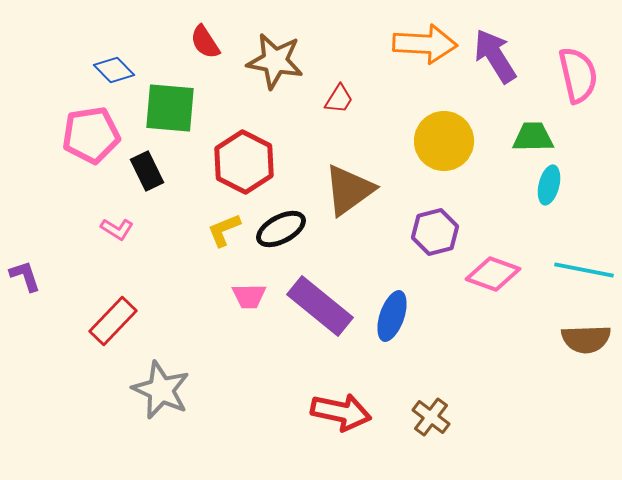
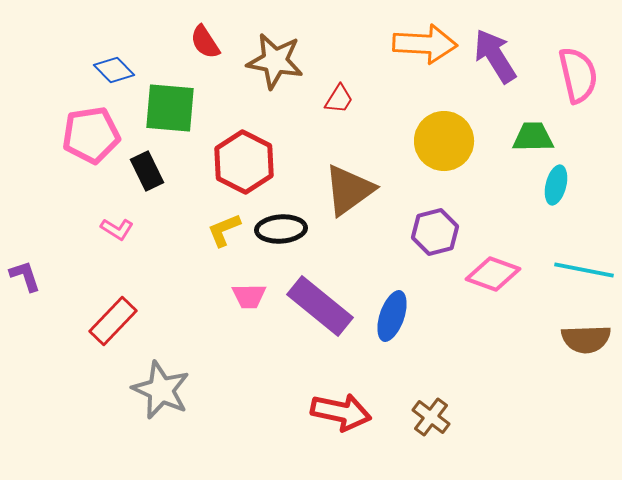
cyan ellipse: moved 7 px right
black ellipse: rotated 24 degrees clockwise
